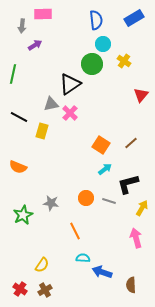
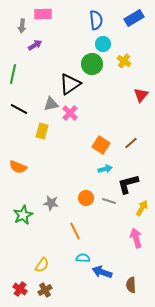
black line: moved 8 px up
cyan arrow: rotated 24 degrees clockwise
